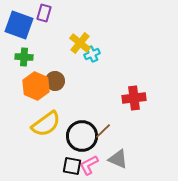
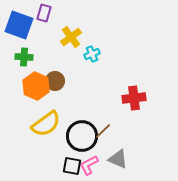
yellow cross: moved 9 px left, 6 px up; rotated 15 degrees clockwise
